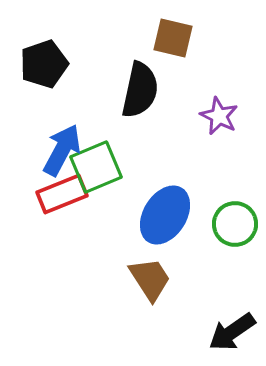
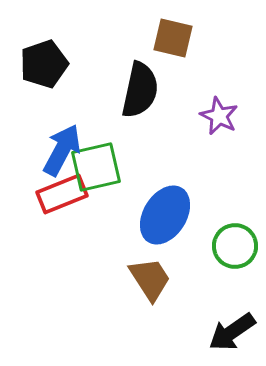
green square: rotated 10 degrees clockwise
green circle: moved 22 px down
